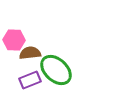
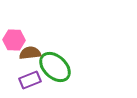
green ellipse: moved 1 px left, 3 px up
